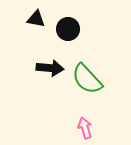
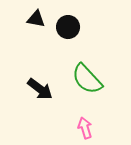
black circle: moved 2 px up
black arrow: moved 10 px left, 21 px down; rotated 32 degrees clockwise
